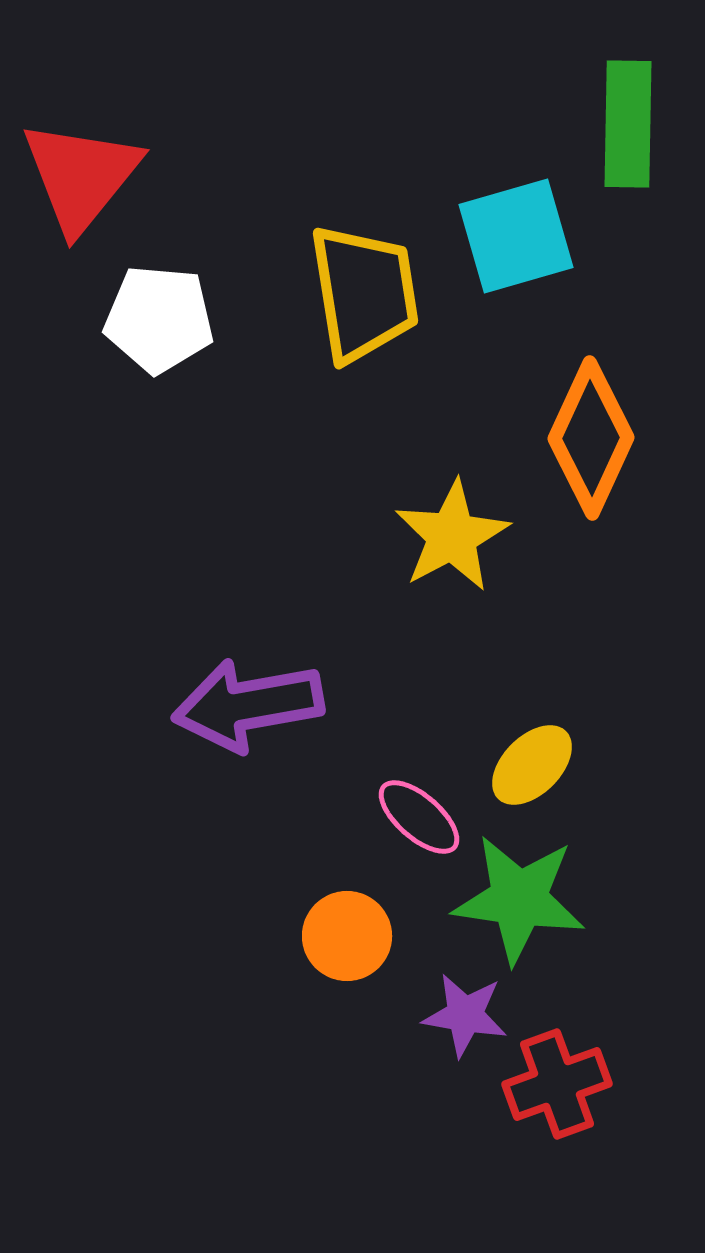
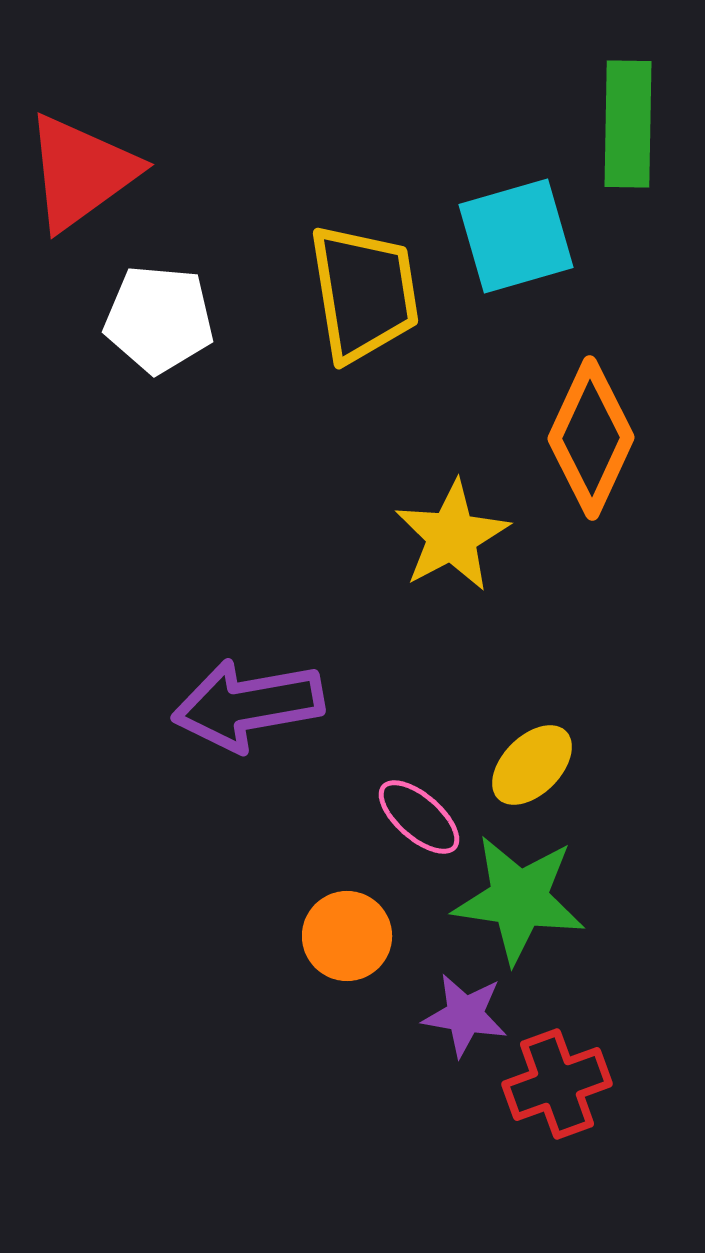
red triangle: moved 4 px up; rotated 15 degrees clockwise
